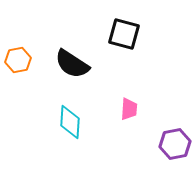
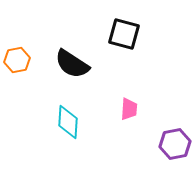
orange hexagon: moved 1 px left
cyan diamond: moved 2 px left
